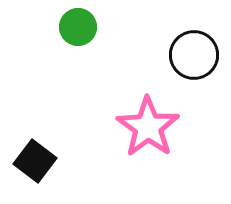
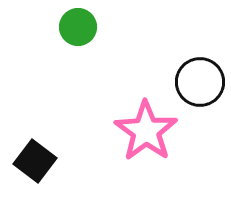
black circle: moved 6 px right, 27 px down
pink star: moved 2 px left, 4 px down
